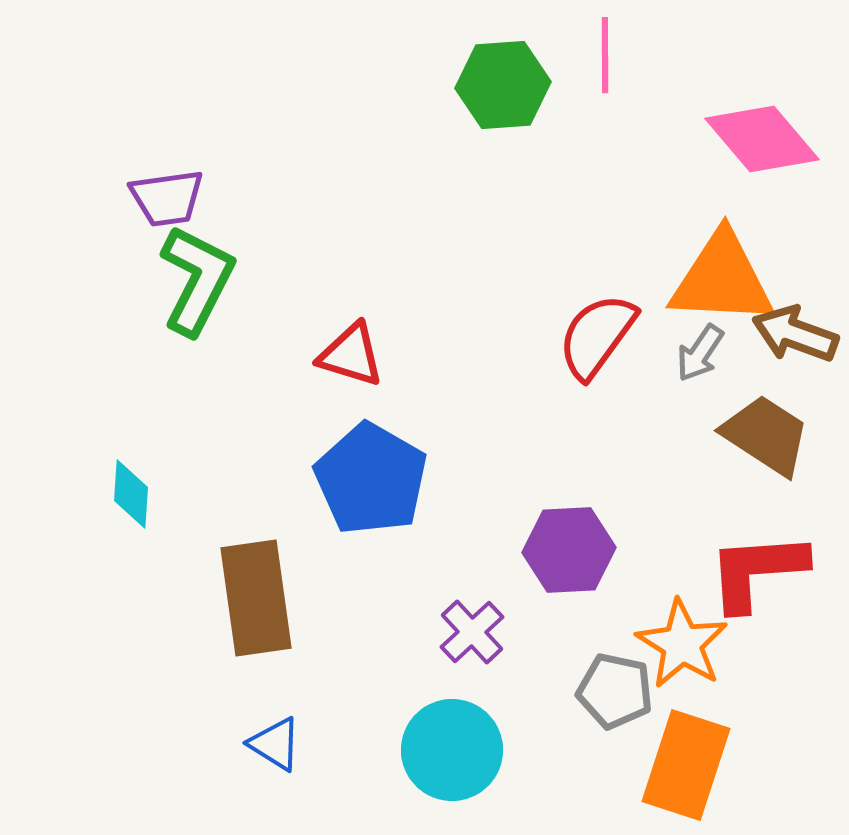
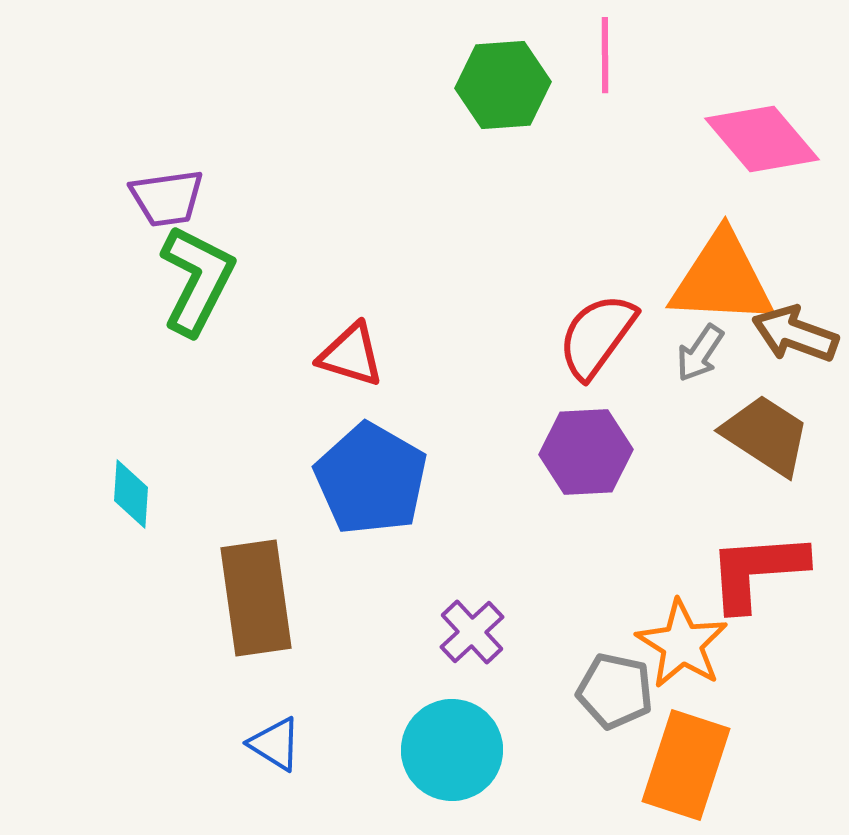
purple hexagon: moved 17 px right, 98 px up
